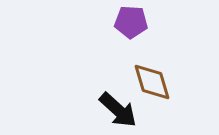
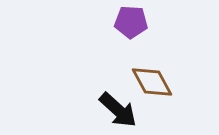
brown diamond: rotated 12 degrees counterclockwise
